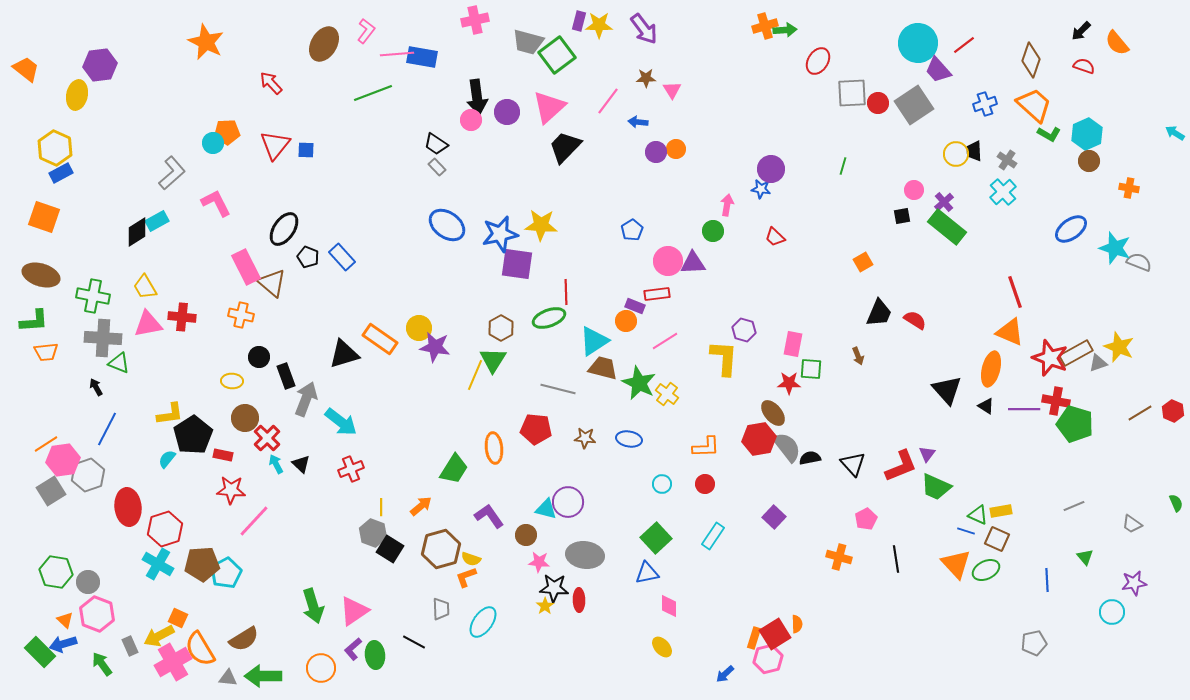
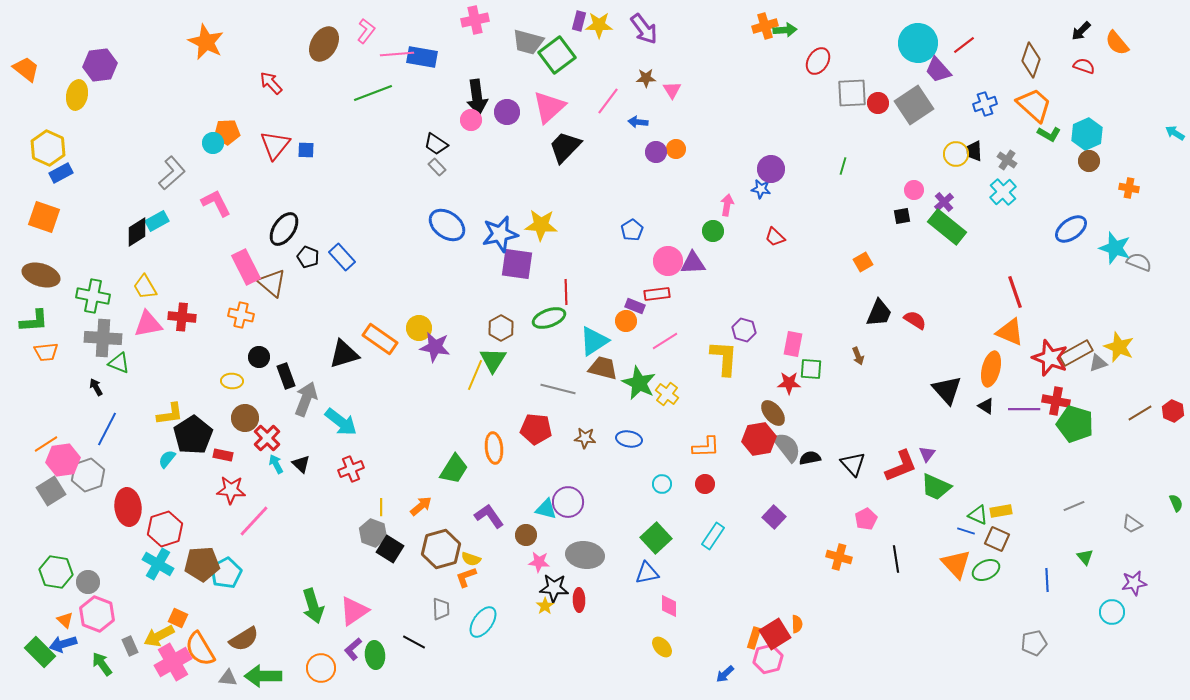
yellow hexagon at (55, 148): moved 7 px left
